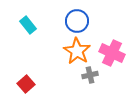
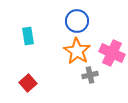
cyan rectangle: moved 11 px down; rotated 30 degrees clockwise
red square: moved 2 px right, 1 px up
